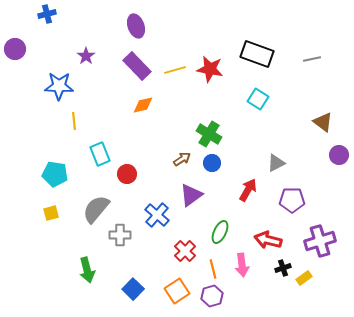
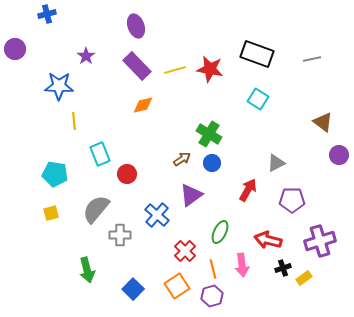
orange square at (177, 291): moved 5 px up
